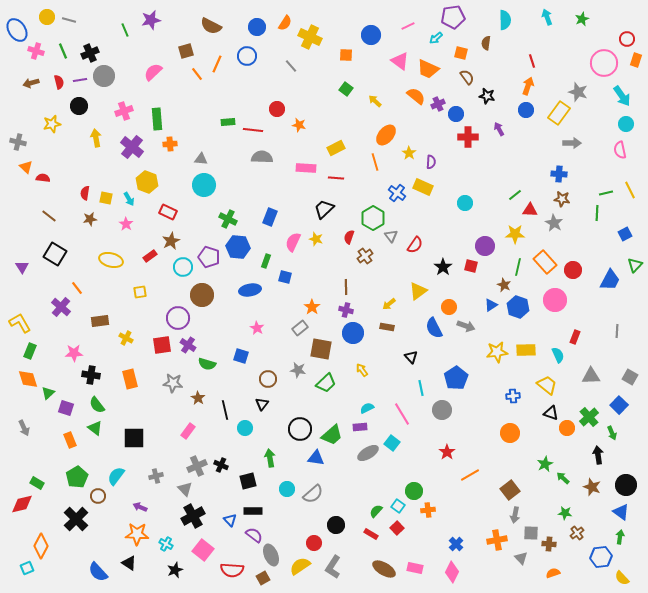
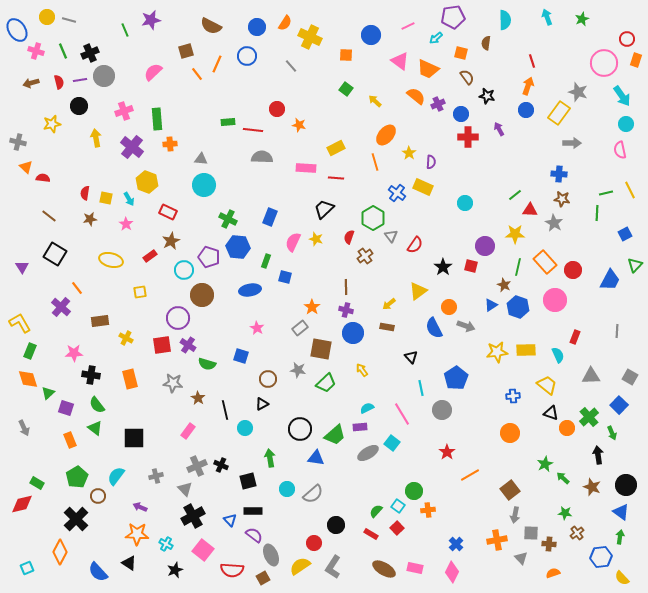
blue circle at (456, 114): moved 5 px right
cyan circle at (183, 267): moved 1 px right, 3 px down
black triangle at (262, 404): rotated 24 degrees clockwise
green trapezoid at (332, 435): moved 3 px right
orange diamond at (41, 546): moved 19 px right, 6 px down
